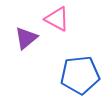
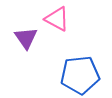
purple triangle: rotated 25 degrees counterclockwise
